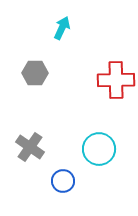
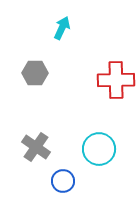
gray cross: moved 6 px right
